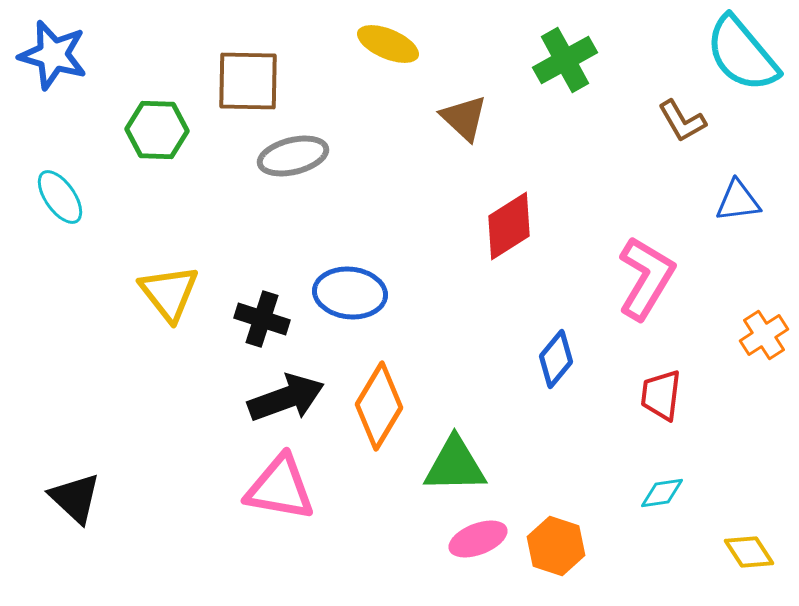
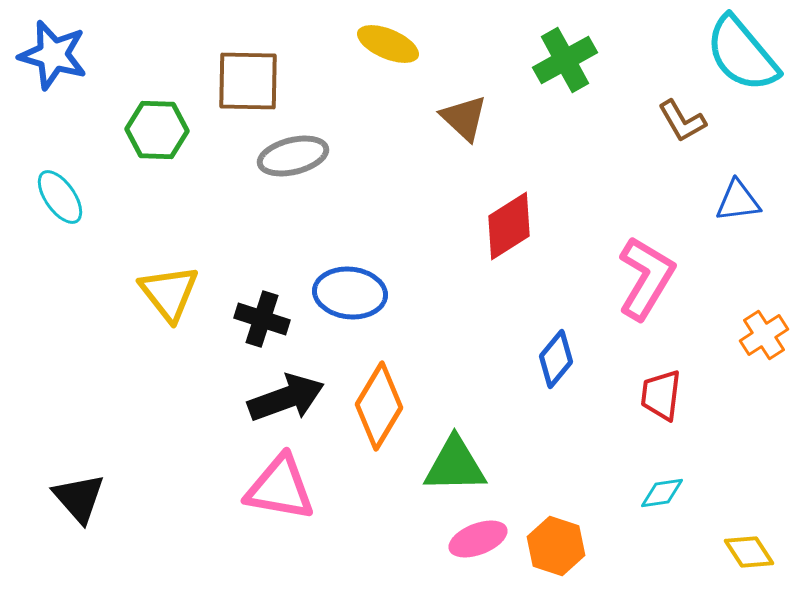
black triangle: moved 4 px right; rotated 6 degrees clockwise
